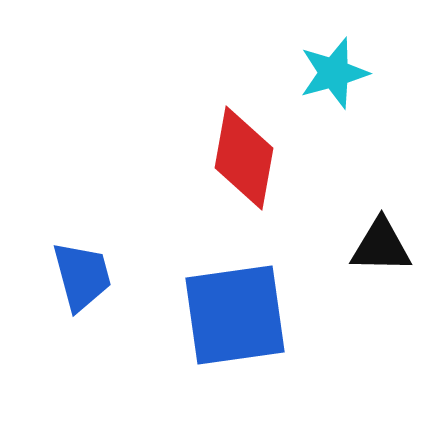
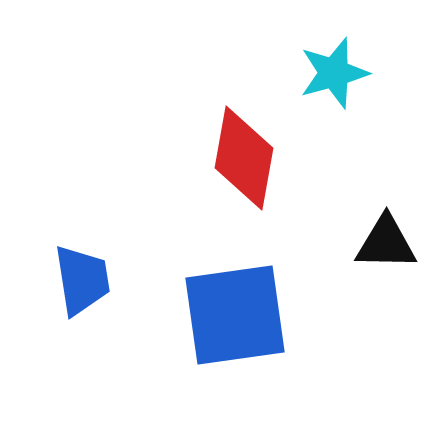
black triangle: moved 5 px right, 3 px up
blue trapezoid: moved 4 px down; rotated 6 degrees clockwise
